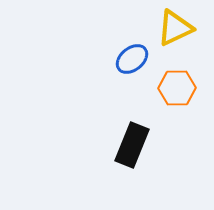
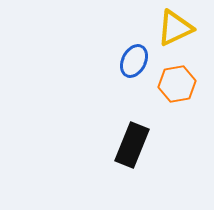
blue ellipse: moved 2 px right, 2 px down; rotated 24 degrees counterclockwise
orange hexagon: moved 4 px up; rotated 9 degrees counterclockwise
